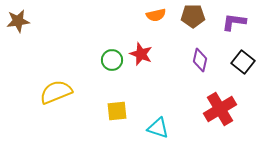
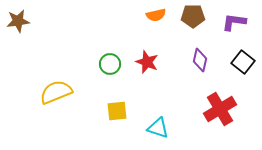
red star: moved 6 px right, 8 px down
green circle: moved 2 px left, 4 px down
